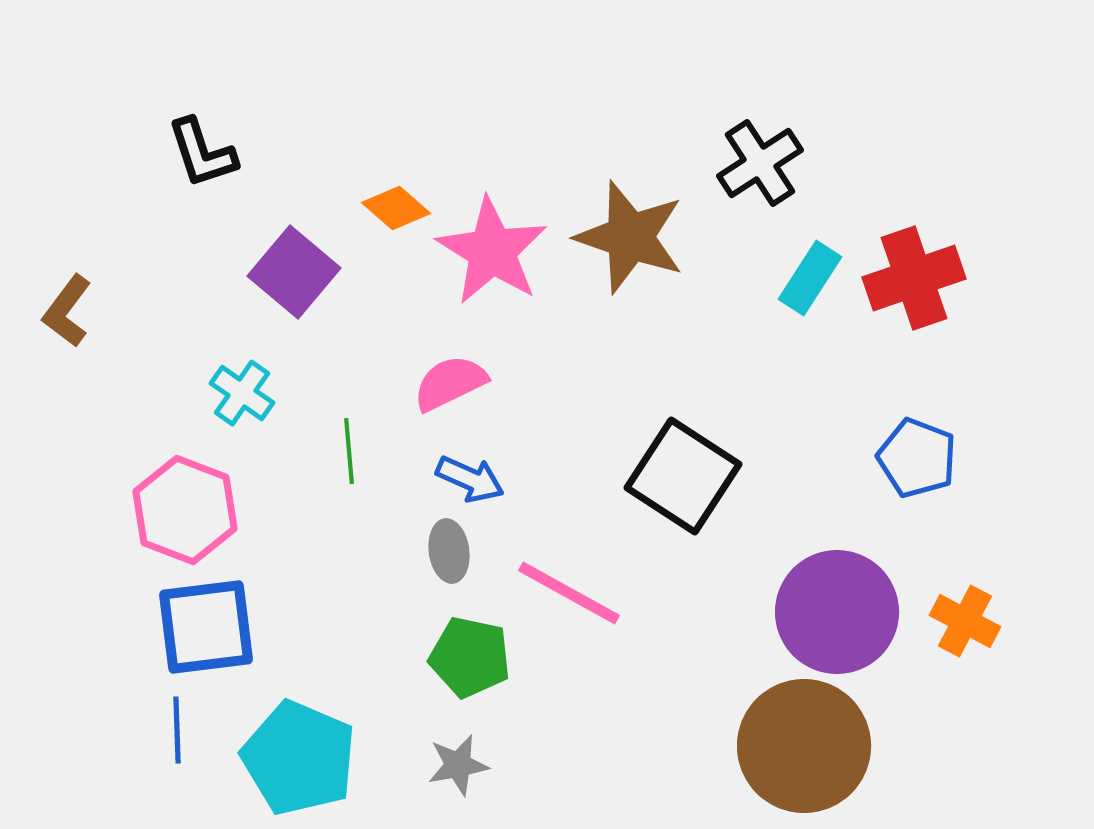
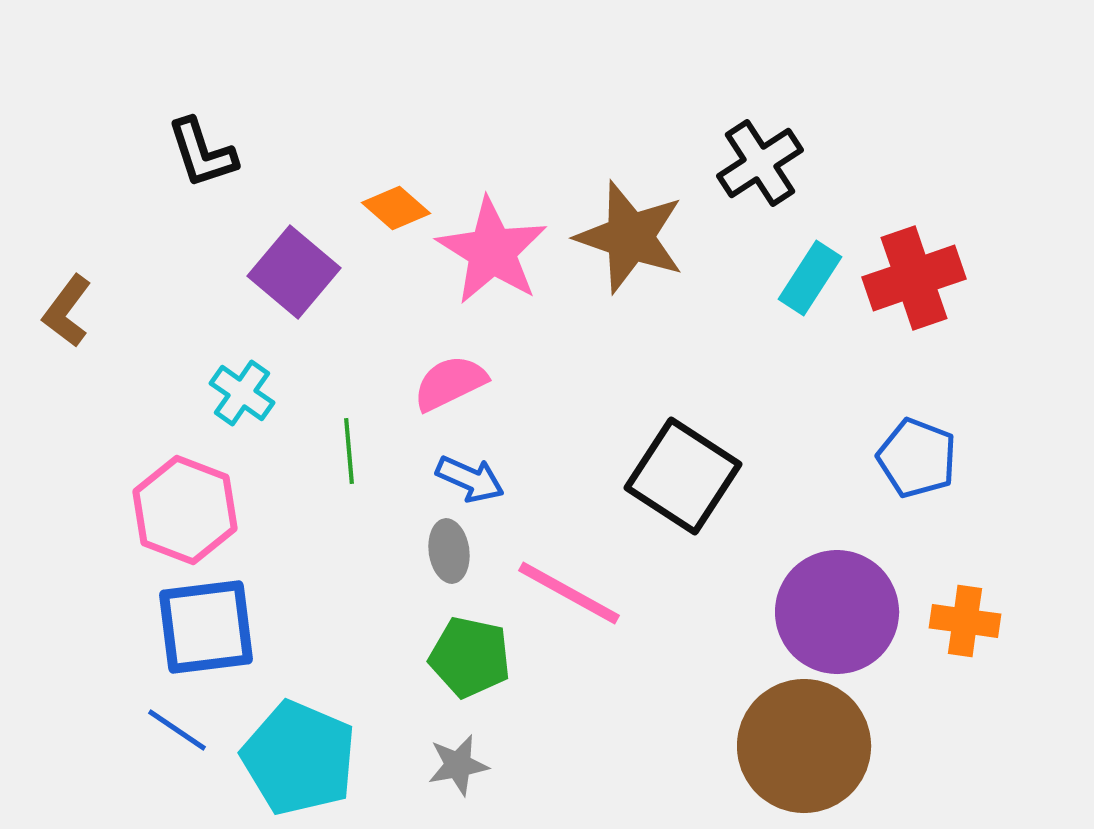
orange cross: rotated 20 degrees counterclockwise
blue line: rotated 54 degrees counterclockwise
